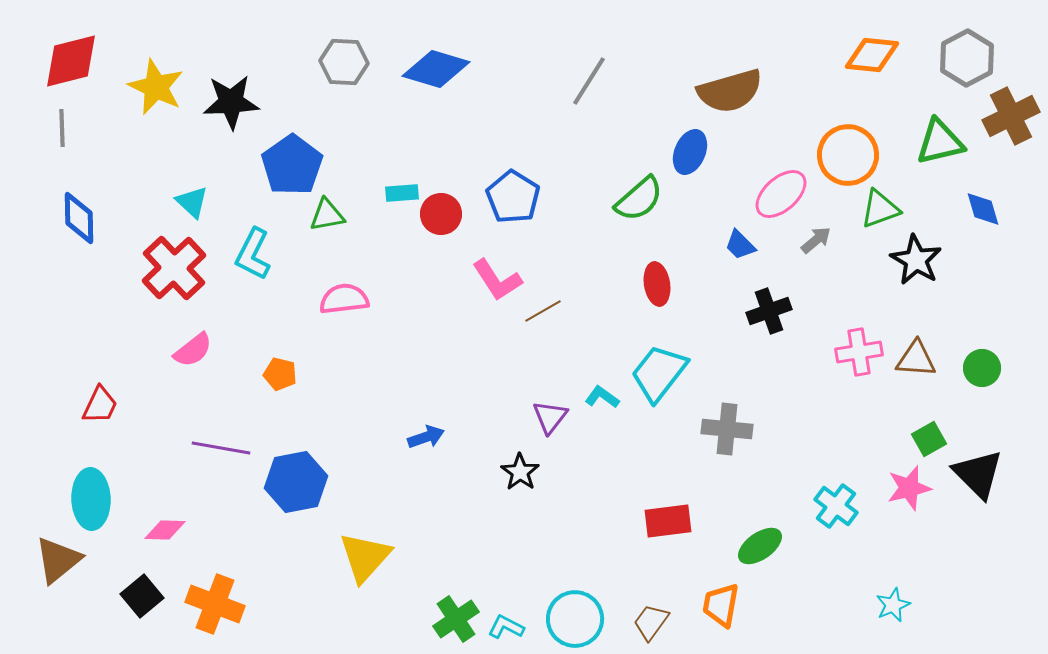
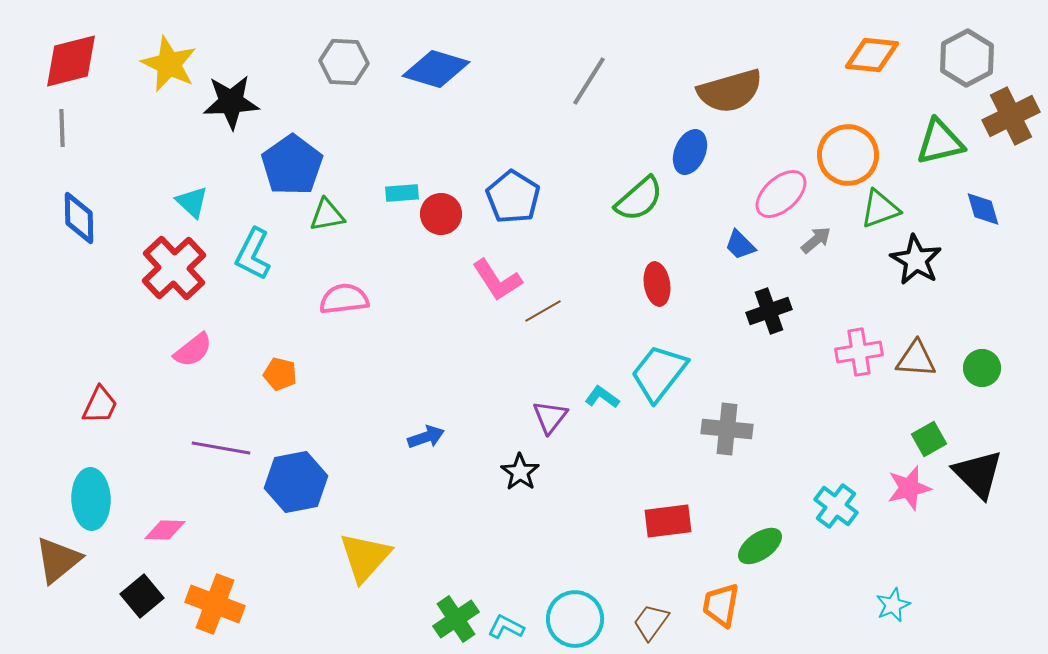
yellow star at (156, 87): moved 13 px right, 23 px up
